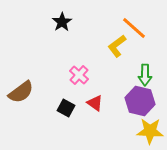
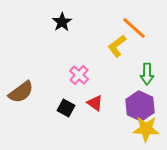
green arrow: moved 2 px right, 1 px up
purple hexagon: moved 5 px down; rotated 12 degrees clockwise
yellow star: moved 4 px left, 2 px up
